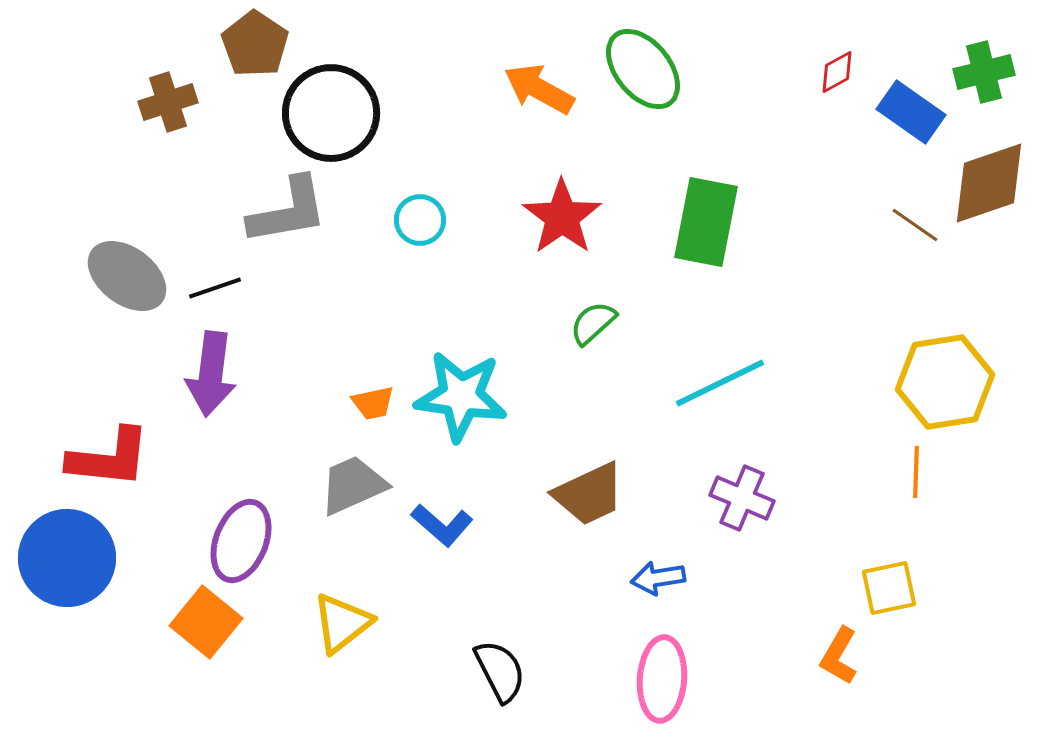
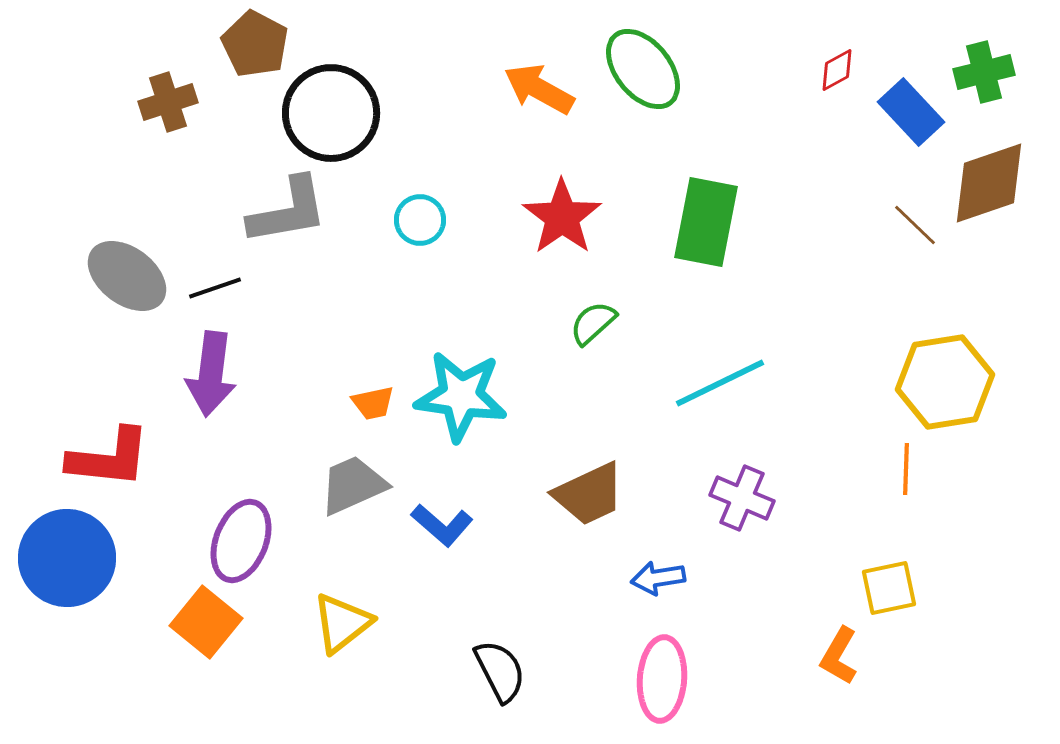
brown pentagon: rotated 6 degrees counterclockwise
red diamond: moved 2 px up
blue rectangle: rotated 12 degrees clockwise
brown line: rotated 9 degrees clockwise
orange line: moved 10 px left, 3 px up
